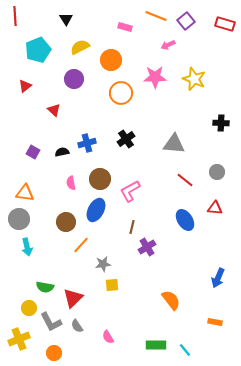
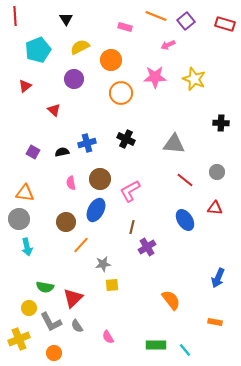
black cross at (126, 139): rotated 30 degrees counterclockwise
